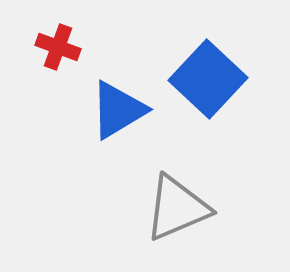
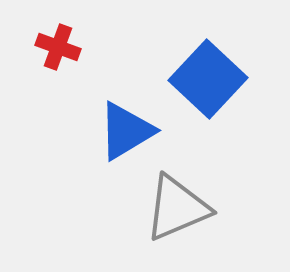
blue triangle: moved 8 px right, 21 px down
